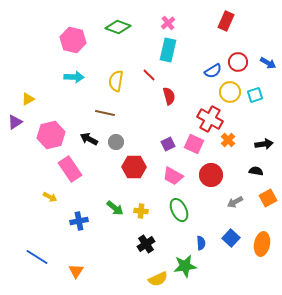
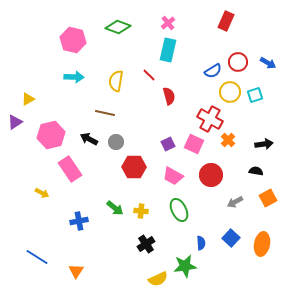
yellow arrow at (50, 197): moved 8 px left, 4 px up
